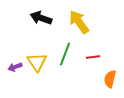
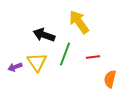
black arrow: moved 3 px right, 17 px down
